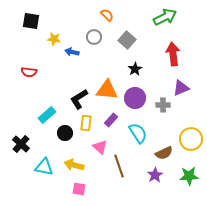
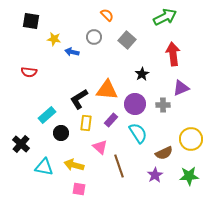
black star: moved 7 px right, 5 px down
purple circle: moved 6 px down
black circle: moved 4 px left
